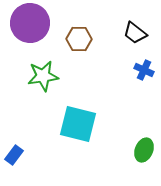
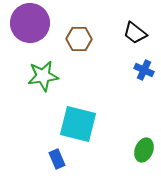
blue rectangle: moved 43 px right, 4 px down; rotated 60 degrees counterclockwise
